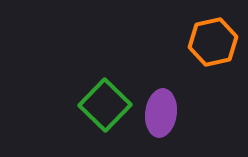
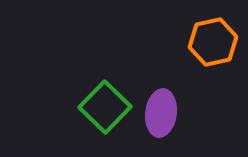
green square: moved 2 px down
